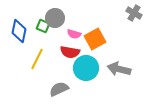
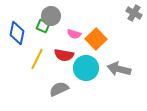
gray circle: moved 4 px left, 2 px up
blue diamond: moved 2 px left, 2 px down
orange square: moved 1 px right; rotated 15 degrees counterclockwise
red semicircle: moved 6 px left, 3 px down
